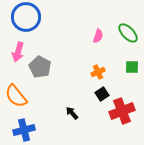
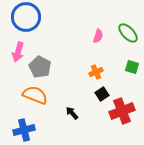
green square: rotated 16 degrees clockwise
orange cross: moved 2 px left
orange semicircle: moved 19 px right, 1 px up; rotated 150 degrees clockwise
